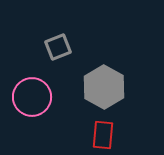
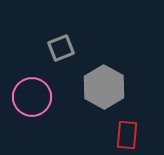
gray square: moved 3 px right, 1 px down
red rectangle: moved 24 px right
